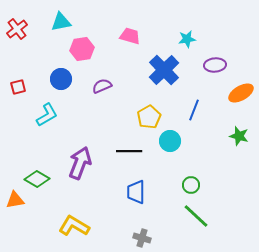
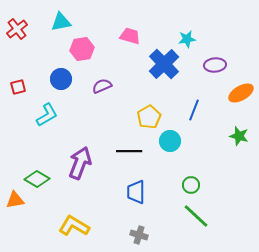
blue cross: moved 6 px up
gray cross: moved 3 px left, 3 px up
